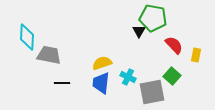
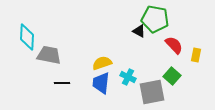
green pentagon: moved 2 px right, 1 px down
black triangle: rotated 32 degrees counterclockwise
